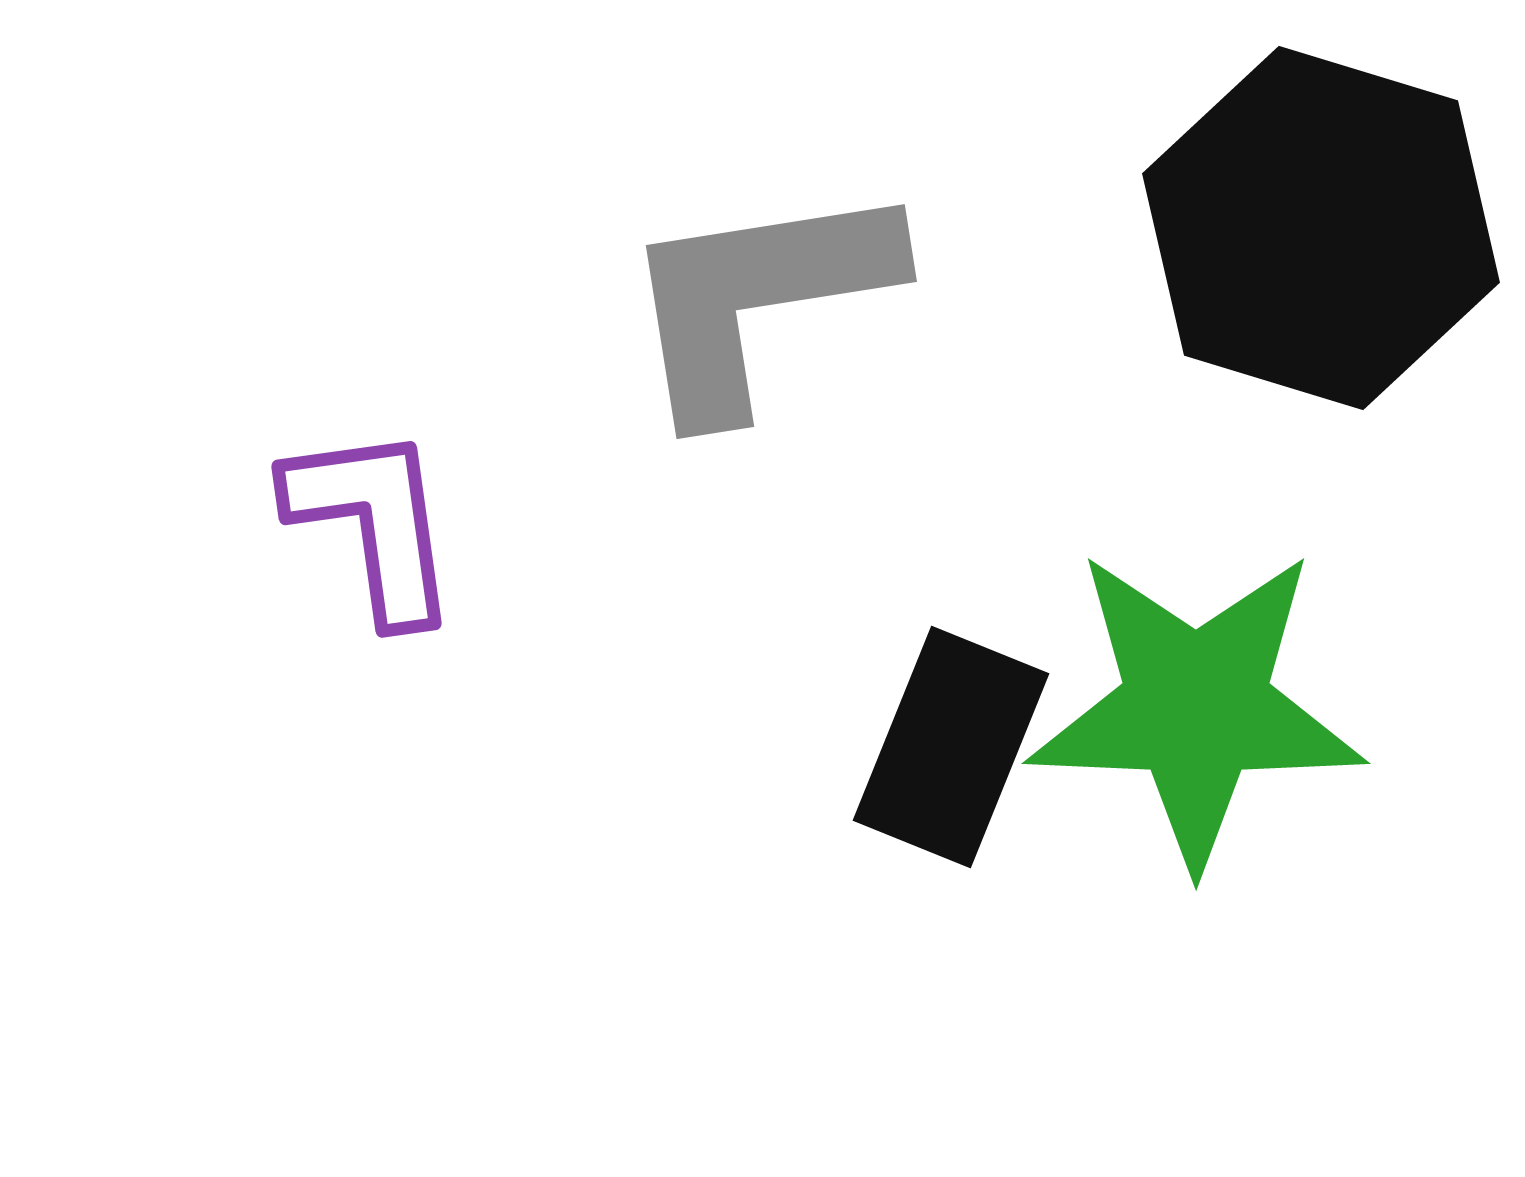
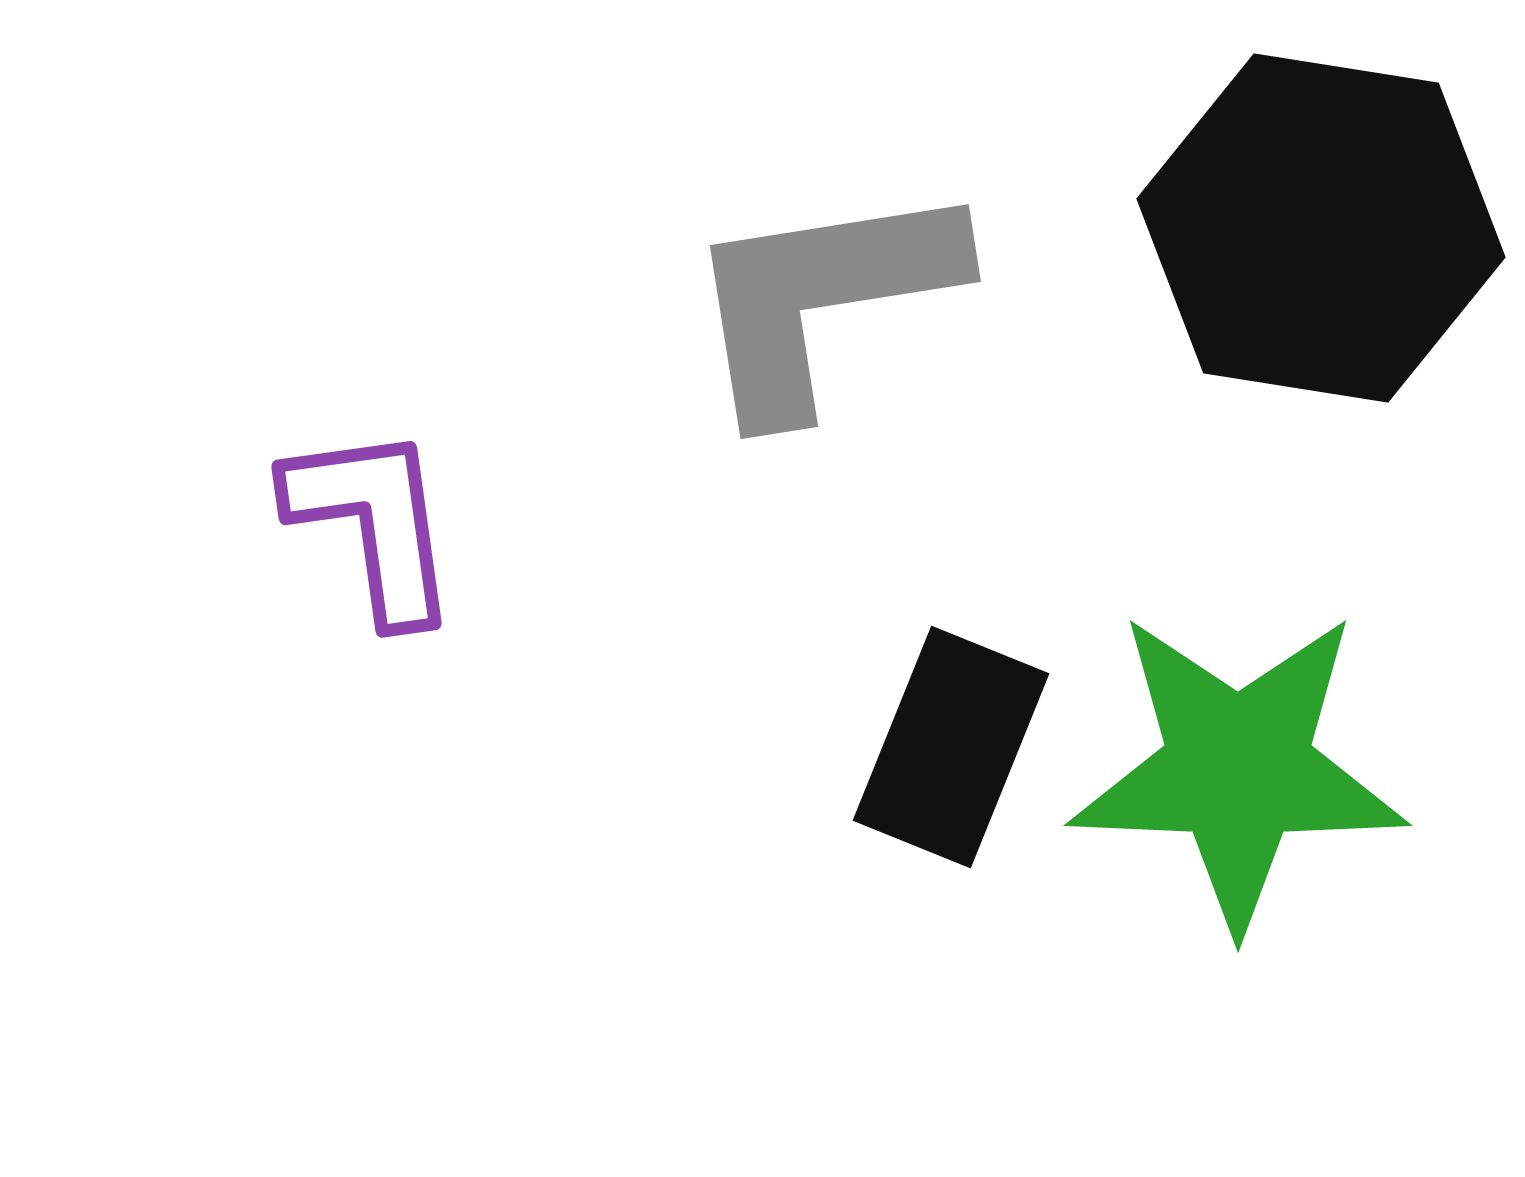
black hexagon: rotated 8 degrees counterclockwise
gray L-shape: moved 64 px right
green star: moved 42 px right, 62 px down
